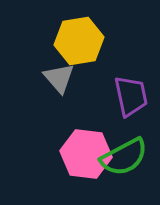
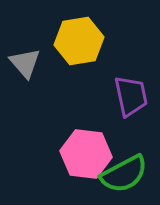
gray triangle: moved 34 px left, 15 px up
green semicircle: moved 17 px down
